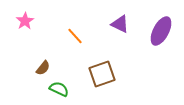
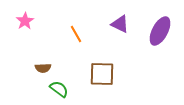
purple ellipse: moved 1 px left
orange line: moved 1 px right, 2 px up; rotated 12 degrees clockwise
brown semicircle: rotated 49 degrees clockwise
brown square: rotated 20 degrees clockwise
green semicircle: rotated 12 degrees clockwise
